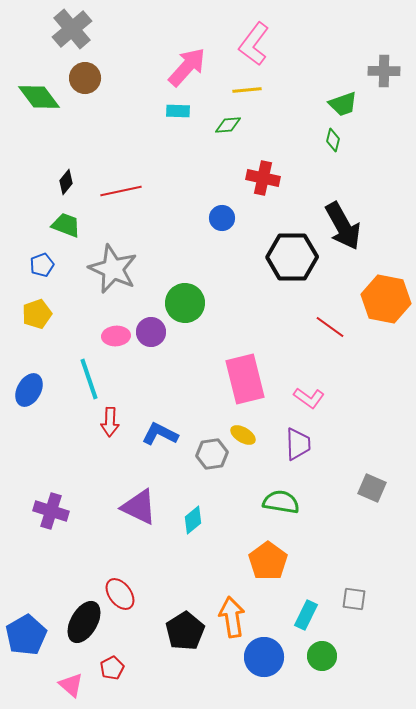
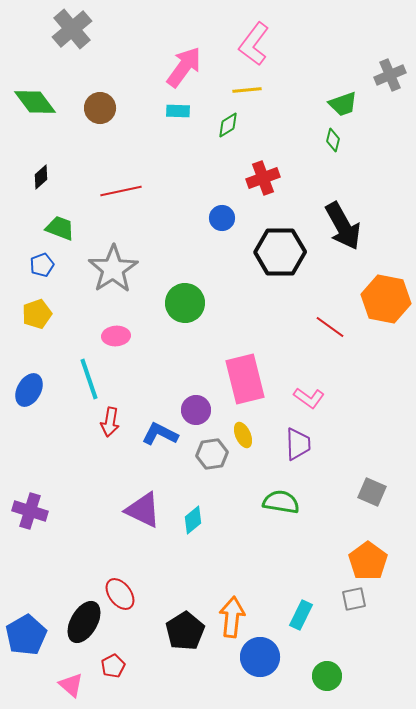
pink arrow at (187, 67): moved 3 px left; rotated 6 degrees counterclockwise
gray cross at (384, 71): moved 6 px right, 4 px down; rotated 24 degrees counterclockwise
brown circle at (85, 78): moved 15 px right, 30 px down
green diamond at (39, 97): moved 4 px left, 5 px down
green diamond at (228, 125): rotated 28 degrees counterclockwise
red cross at (263, 178): rotated 32 degrees counterclockwise
black diamond at (66, 182): moved 25 px left, 5 px up; rotated 10 degrees clockwise
green trapezoid at (66, 225): moved 6 px left, 3 px down
black hexagon at (292, 257): moved 12 px left, 5 px up
gray star at (113, 269): rotated 15 degrees clockwise
purple circle at (151, 332): moved 45 px right, 78 px down
red arrow at (110, 422): rotated 8 degrees clockwise
yellow ellipse at (243, 435): rotated 35 degrees clockwise
gray square at (372, 488): moved 4 px down
purple triangle at (139, 507): moved 4 px right, 3 px down
purple cross at (51, 511): moved 21 px left
orange pentagon at (268, 561): moved 100 px right
gray square at (354, 599): rotated 20 degrees counterclockwise
cyan rectangle at (306, 615): moved 5 px left
orange arrow at (232, 617): rotated 15 degrees clockwise
green circle at (322, 656): moved 5 px right, 20 px down
blue circle at (264, 657): moved 4 px left
red pentagon at (112, 668): moved 1 px right, 2 px up
